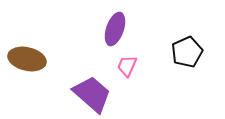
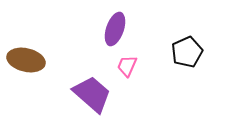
brown ellipse: moved 1 px left, 1 px down
